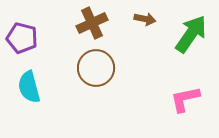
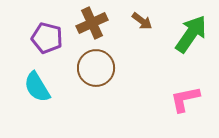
brown arrow: moved 3 px left, 2 px down; rotated 25 degrees clockwise
purple pentagon: moved 25 px right
cyan semicircle: moved 8 px right; rotated 16 degrees counterclockwise
